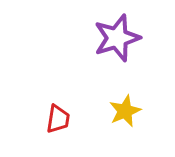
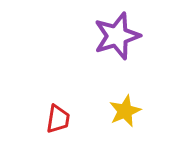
purple star: moved 2 px up
